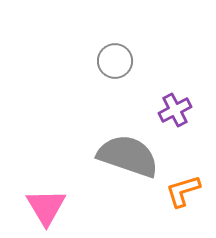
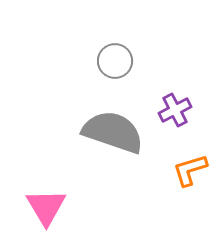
gray semicircle: moved 15 px left, 24 px up
orange L-shape: moved 7 px right, 21 px up
